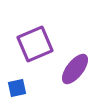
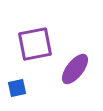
purple square: rotated 12 degrees clockwise
